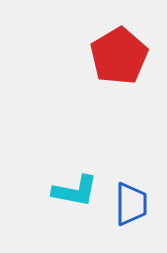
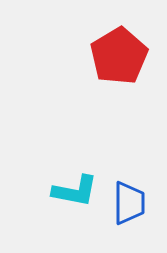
blue trapezoid: moved 2 px left, 1 px up
